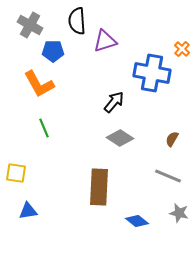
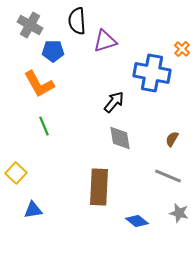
green line: moved 2 px up
gray diamond: rotated 48 degrees clockwise
yellow square: rotated 35 degrees clockwise
blue triangle: moved 5 px right, 1 px up
